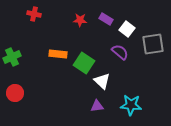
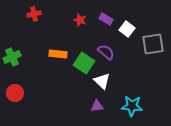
red cross: rotated 24 degrees counterclockwise
red star: rotated 16 degrees clockwise
purple semicircle: moved 14 px left
cyan star: moved 1 px right, 1 px down
